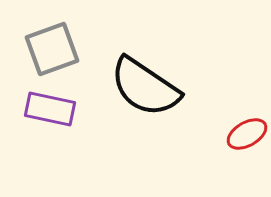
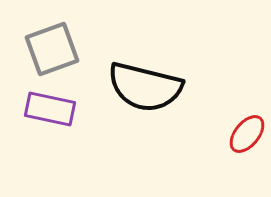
black semicircle: rotated 20 degrees counterclockwise
red ellipse: rotated 21 degrees counterclockwise
